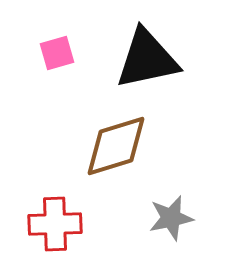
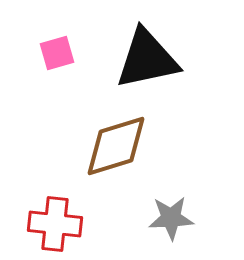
gray star: rotated 9 degrees clockwise
red cross: rotated 8 degrees clockwise
